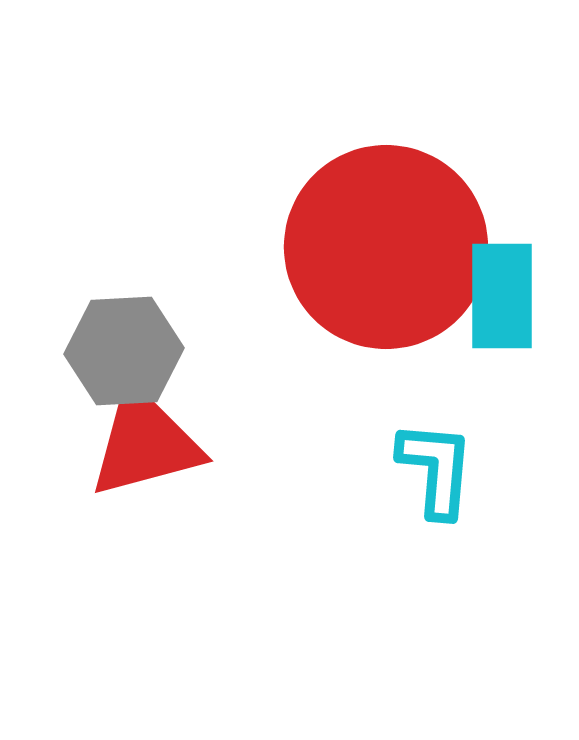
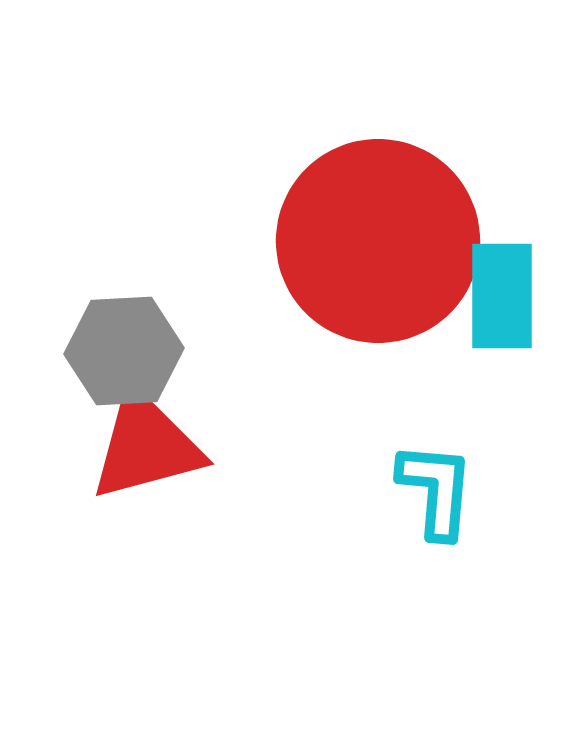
red circle: moved 8 px left, 6 px up
red triangle: moved 1 px right, 3 px down
cyan L-shape: moved 21 px down
